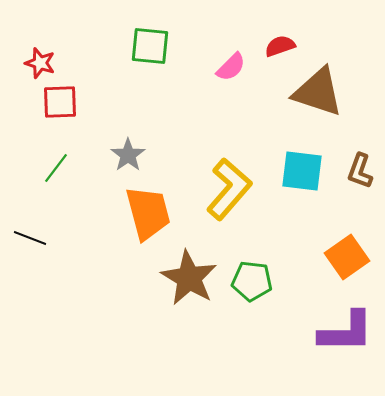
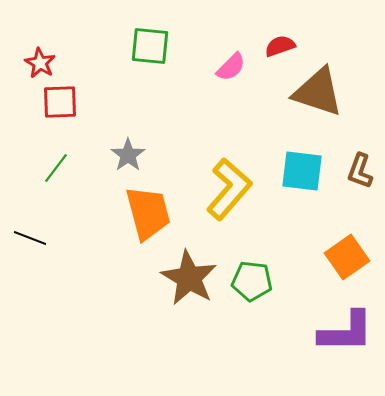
red star: rotated 12 degrees clockwise
